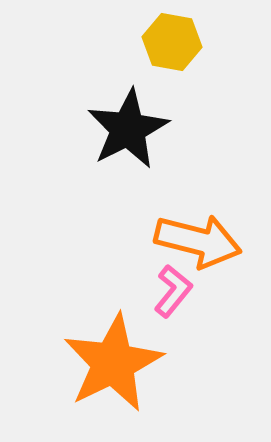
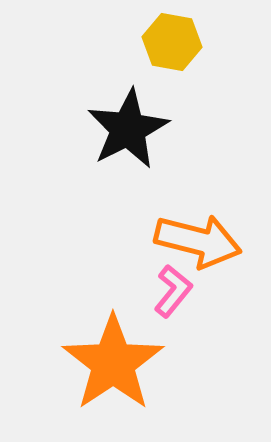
orange star: rotated 8 degrees counterclockwise
